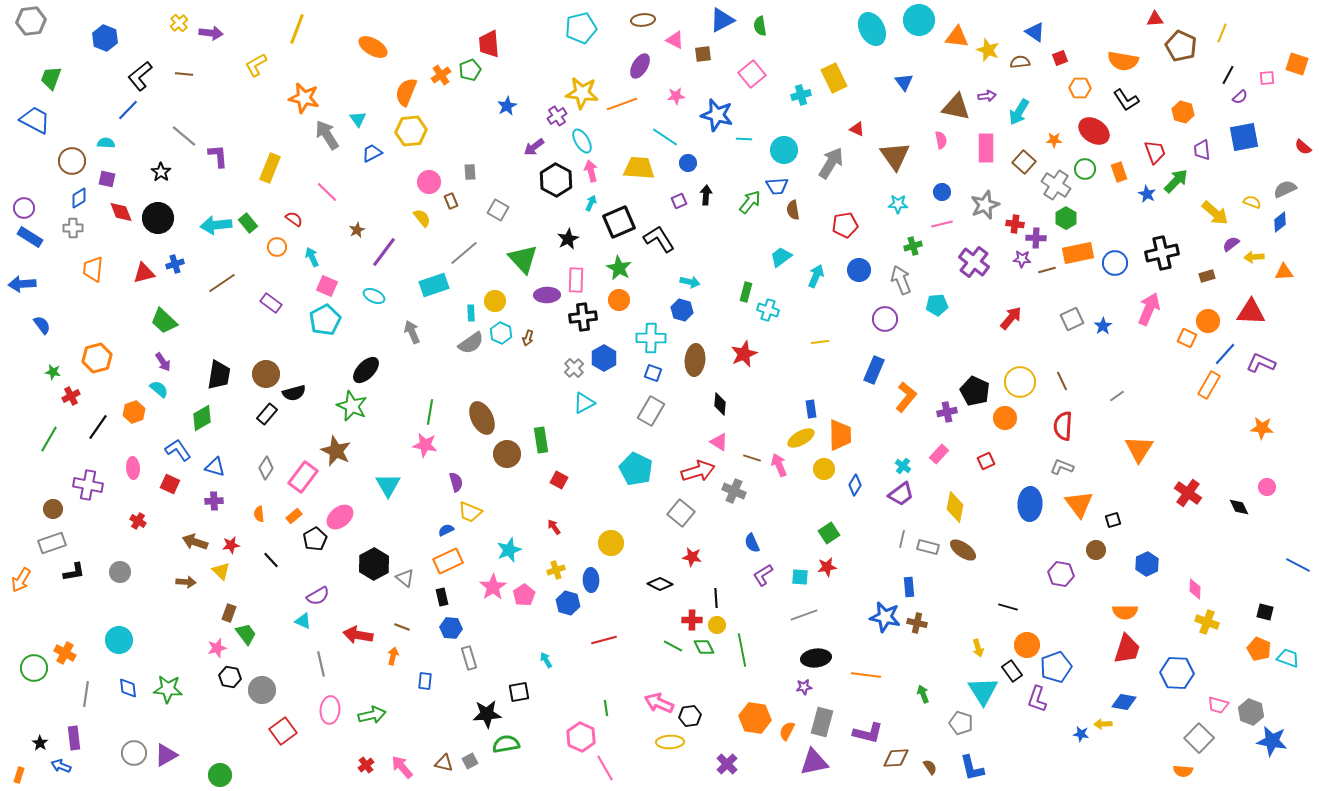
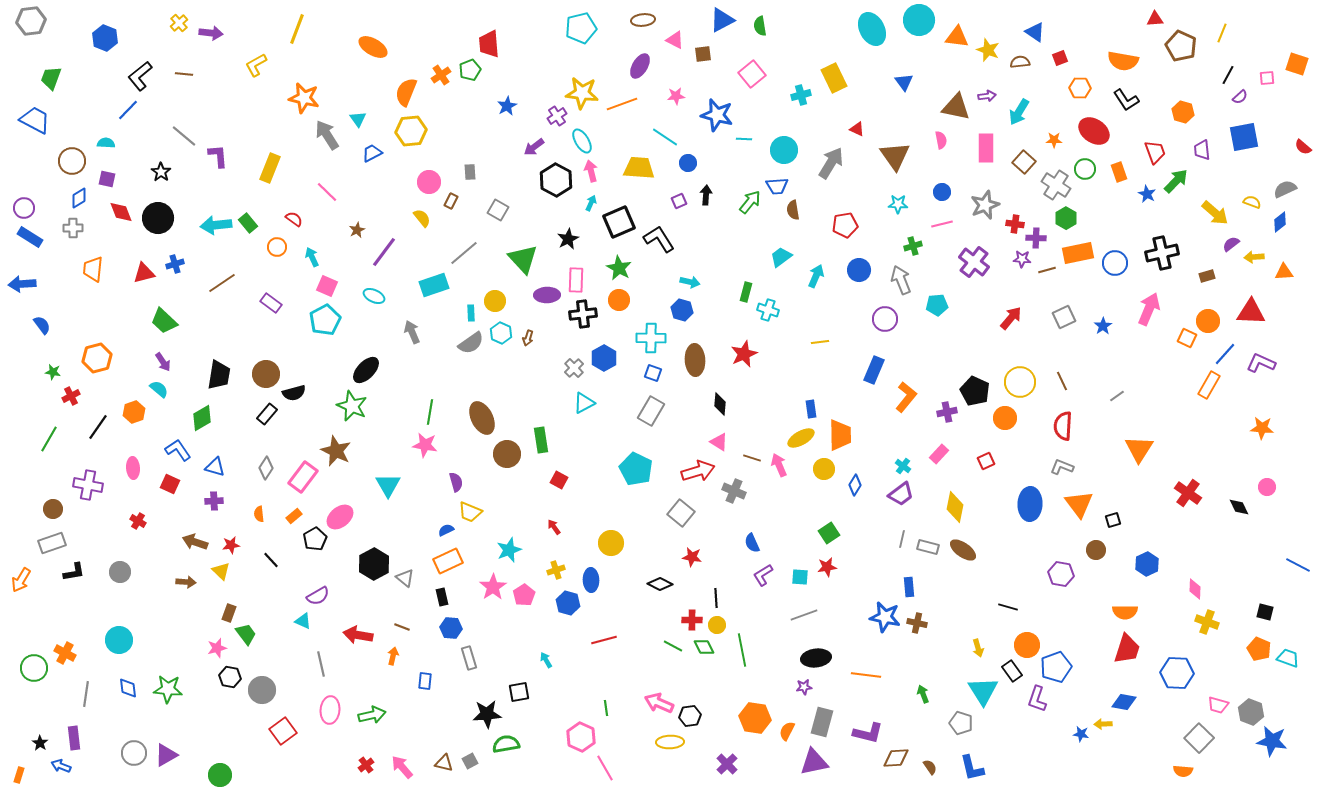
brown rectangle at (451, 201): rotated 49 degrees clockwise
black cross at (583, 317): moved 3 px up
gray square at (1072, 319): moved 8 px left, 2 px up
brown ellipse at (695, 360): rotated 8 degrees counterclockwise
